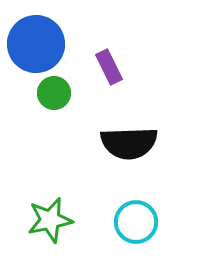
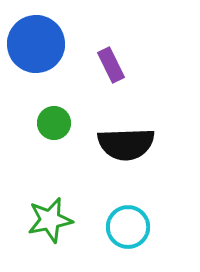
purple rectangle: moved 2 px right, 2 px up
green circle: moved 30 px down
black semicircle: moved 3 px left, 1 px down
cyan circle: moved 8 px left, 5 px down
